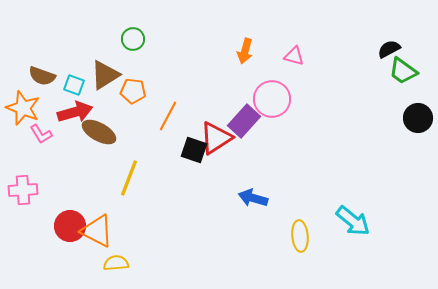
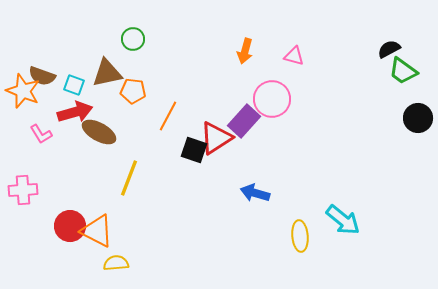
brown triangle: moved 2 px right, 2 px up; rotated 20 degrees clockwise
orange star: moved 17 px up
blue arrow: moved 2 px right, 5 px up
cyan arrow: moved 10 px left, 1 px up
